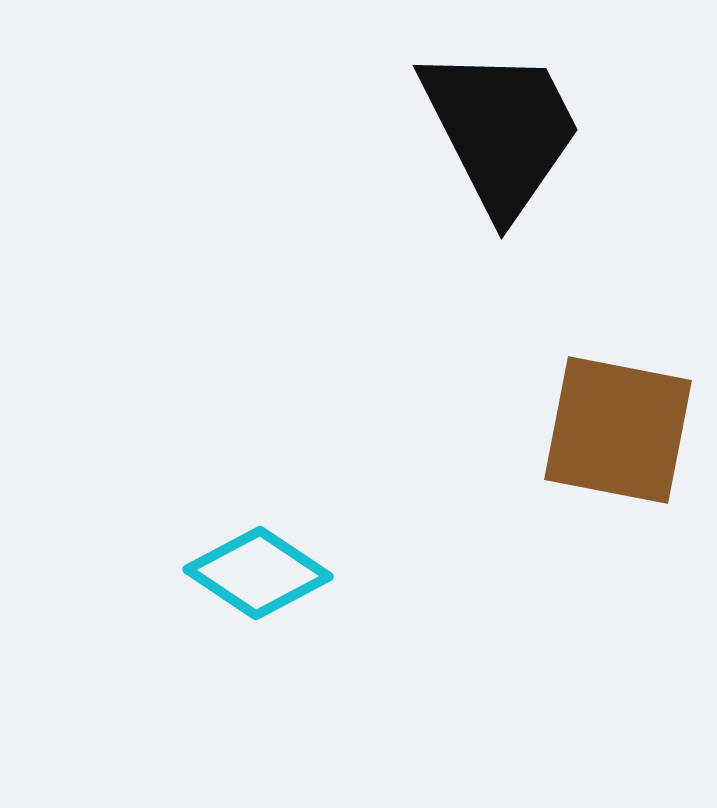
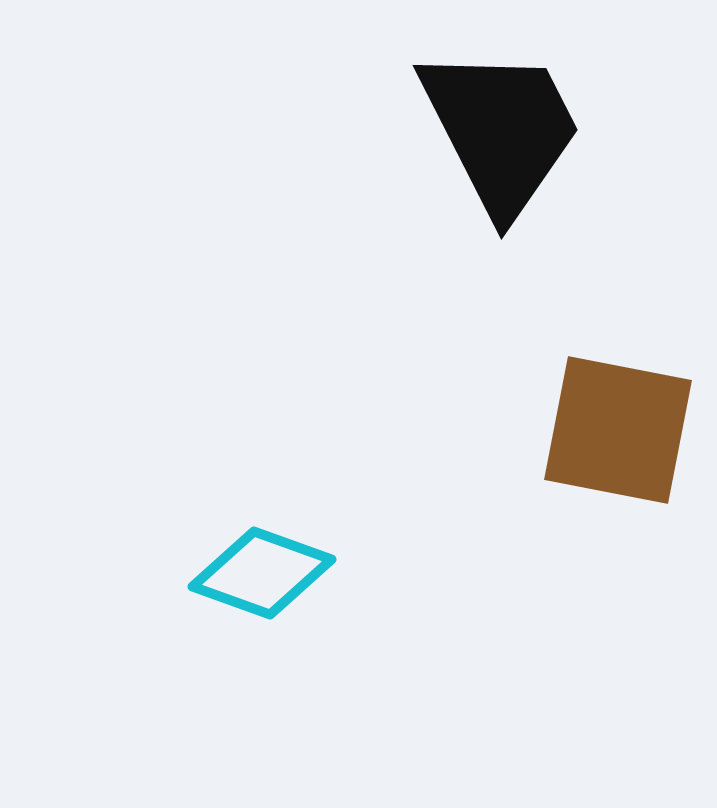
cyan diamond: moved 4 px right; rotated 14 degrees counterclockwise
